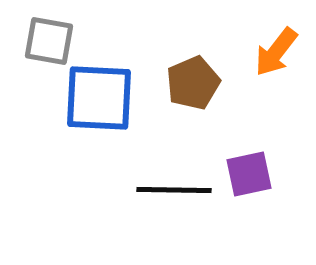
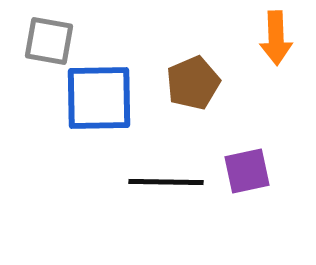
orange arrow: moved 14 px up; rotated 40 degrees counterclockwise
blue square: rotated 4 degrees counterclockwise
purple square: moved 2 px left, 3 px up
black line: moved 8 px left, 8 px up
